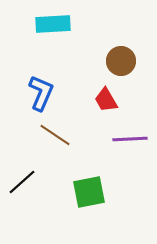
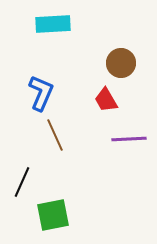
brown circle: moved 2 px down
brown line: rotated 32 degrees clockwise
purple line: moved 1 px left
black line: rotated 24 degrees counterclockwise
green square: moved 36 px left, 23 px down
